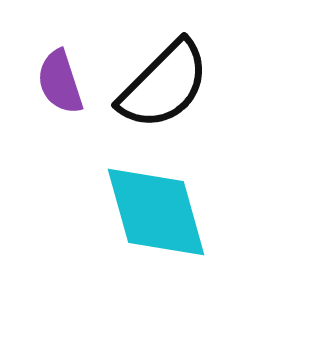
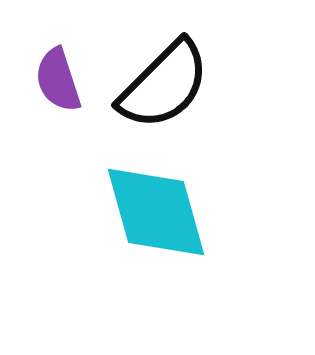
purple semicircle: moved 2 px left, 2 px up
